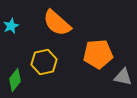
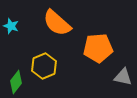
cyan star: rotated 28 degrees counterclockwise
orange pentagon: moved 6 px up
yellow hexagon: moved 4 px down; rotated 10 degrees counterclockwise
green diamond: moved 1 px right, 2 px down
